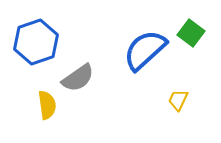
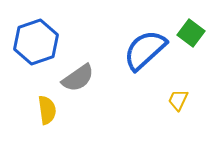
yellow semicircle: moved 5 px down
